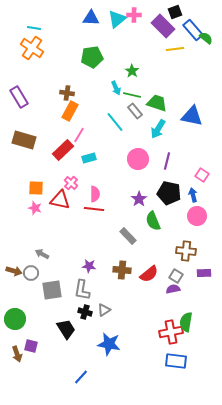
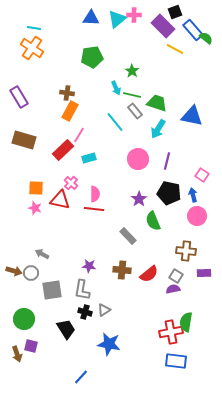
yellow line at (175, 49): rotated 36 degrees clockwise
green circle at (15, 319): moved 9 px right
